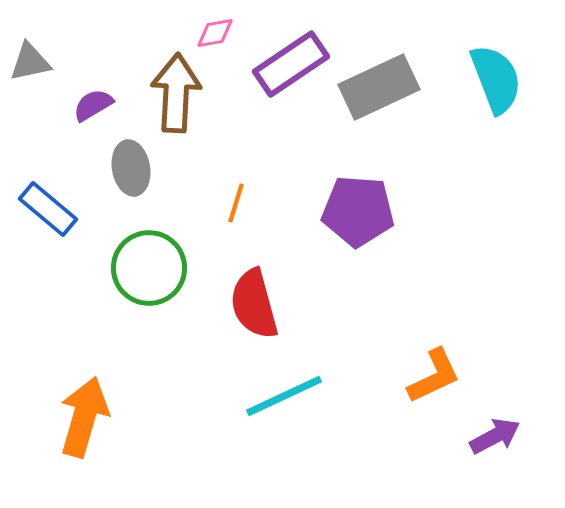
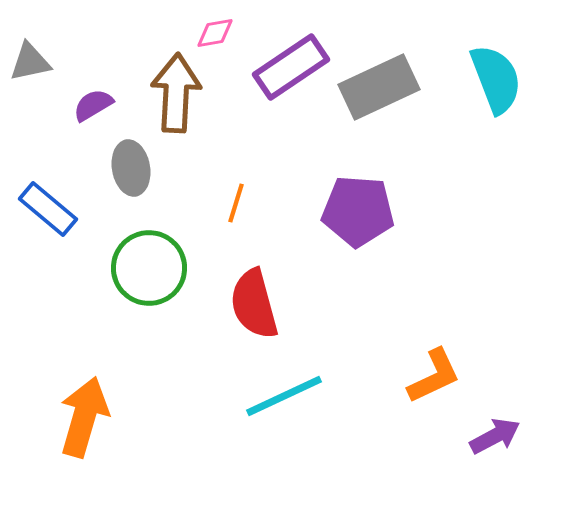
purple rectangle: moved 3 px down
